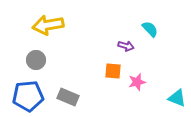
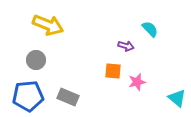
yellow arrow: rotated 148 degrees counterclockwise
cyan triangle: rotated 18 degrees clockwise
